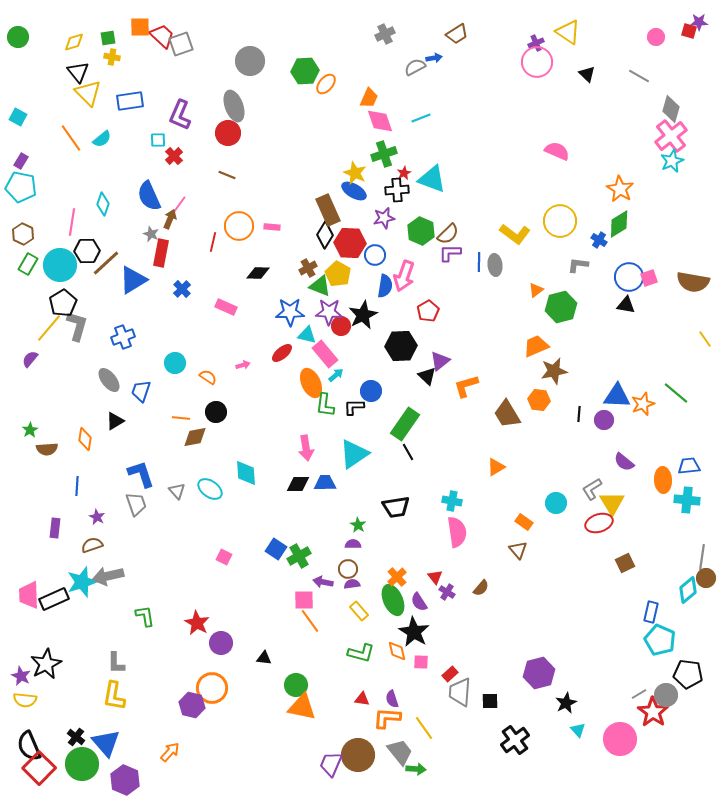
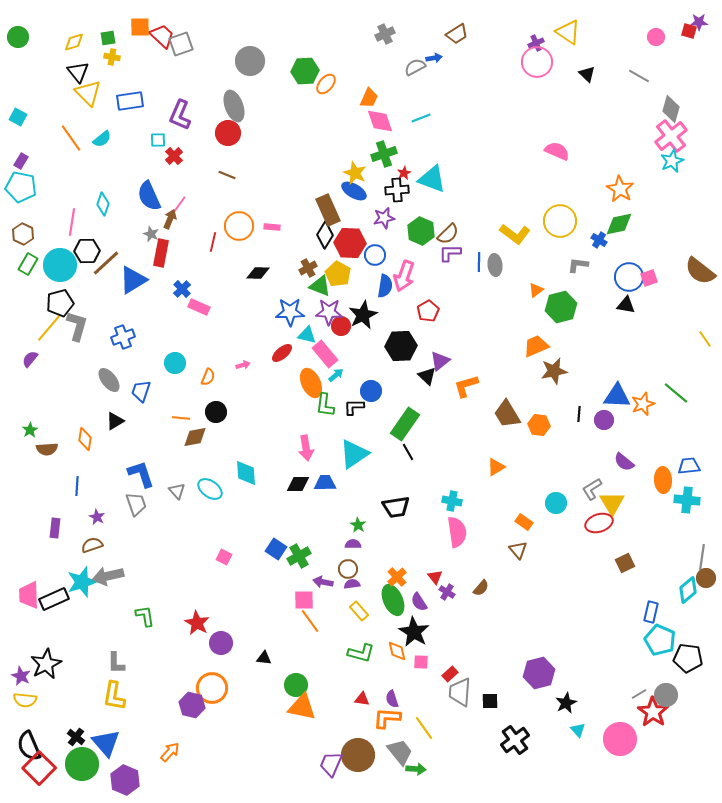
green diamond at (619, 224): rotated 20 degrees clockwise
brown semicircle at (693, 282): moved 7 px right, 11 px up; rotated 28 degrees clockwise
black pentagon at (63, 303): moved 3 px left; rotated 16 degrees clockwise
pink rectangle at (226, 307): moved 27 px left
orange semicircle at (208, 377): rotated 78 degrees clockwise
orange hexagon at (539, 400): moved 25 px down
black pentagon at (688, 674): moved 16 px up
